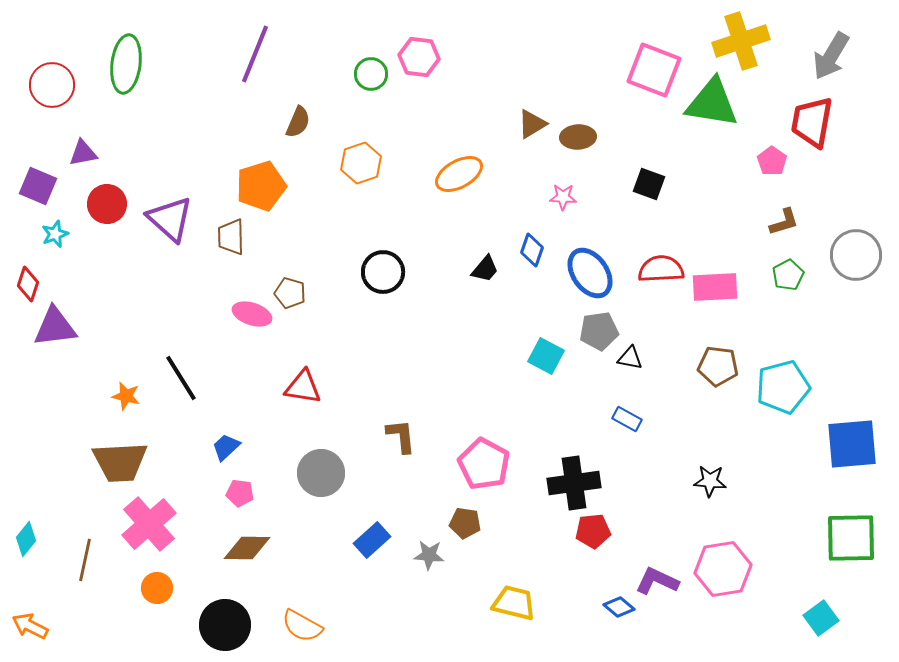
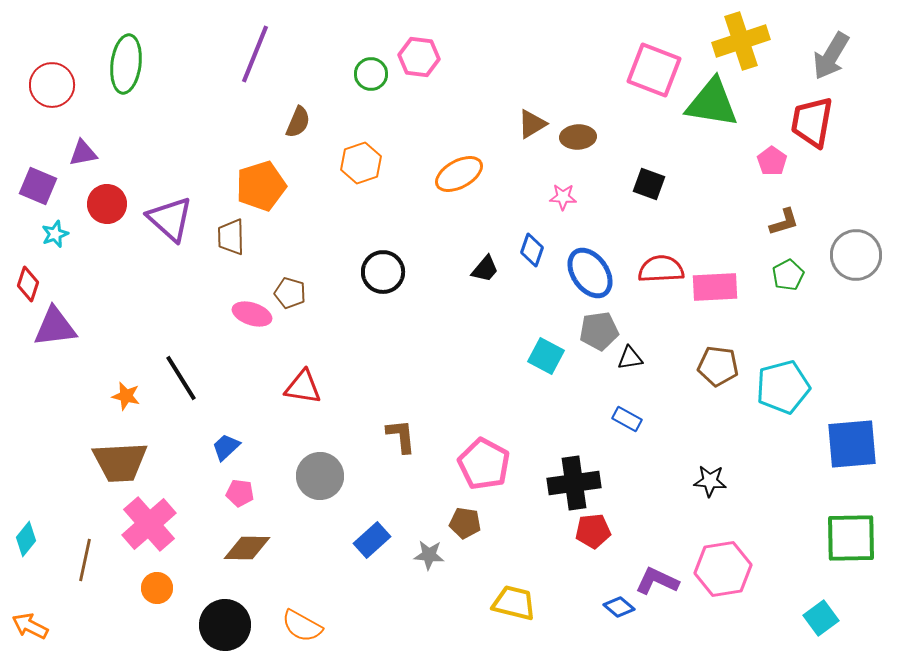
black triangle at (630, 358): rotated 20 degrees counterclockwise
gray circle at (321, 473): moved 1 px left, 3 px down
